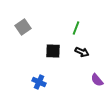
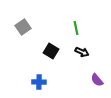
green line: rotated 32 degrees counterclockwise
black square: moved 2 px left; rotated 28 degrees clockwise
blue cross: rotated 24 degrees counterclockwise
